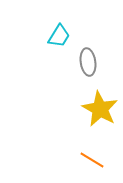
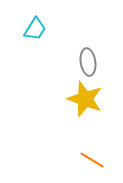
cyan trapezoid: moved 24 px left, 7 px up
yellow star: moved 15 px left, 10 px up; rotated 9 degrees counterclockwise
